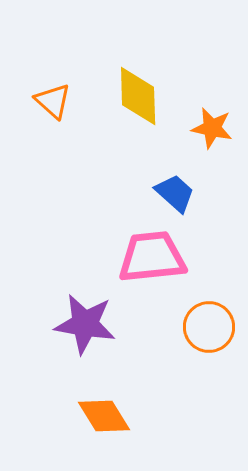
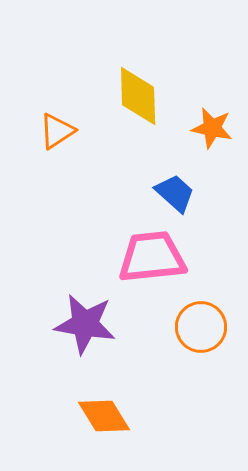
orange triangle: moved 4 px right, 30 px down; rotated 45 degrees clockwise
orange circle: moved 8 px left
